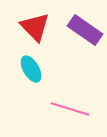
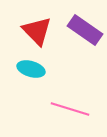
red triangle: moved 2 px right, 4 px down
cyan ellipse: rotated 44 degrees counterclockwise
